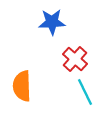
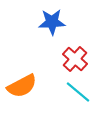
orange semicircle: rotated 116 degrees counterclockwise
cyan line: moved 7 px left; rotated 24 degrees counterclockwise
